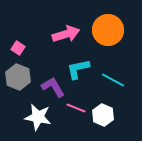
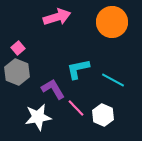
orange circle: moved 4 px right, 8 px up
pink arrow: moved 9 px left, 17 px up
pink square: rotated 16 degrees clockwise
gray hexagon: moved 1 px left, 5 px up
purple L-shape: moved 2 px down
pink line: rotated 24 degrees clockwise
white star: rotated 20 degrees counterclockwise
